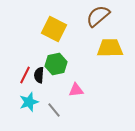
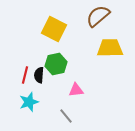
red line: rotated 12 degrees counterclockwise
gray line: moved 12 px right, 6 px down
